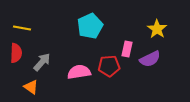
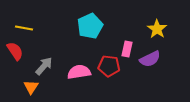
yellow line: moved 2 px right
red semicircle: moved 1 px left, 2 px up; rotated 36 degrees counterclockwise
gray arrow: moved 2 px right, 4 px down
red pentagon: rotated 10 degrees clockwise
orange triangle: rotated 28 degrees clockwise
